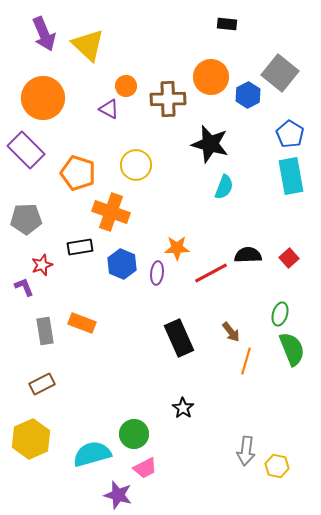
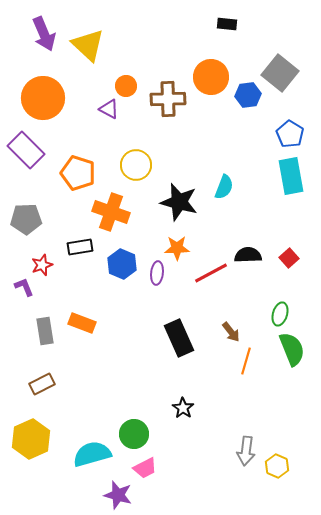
blue hexagon at (248, 95): rotated 20 degrees clockwise
black star at (210, 144): moved 31 px left, 58 px down
yellow hexagon at (277, 466): rotated 10 degrees clockwise
